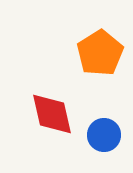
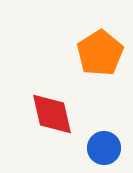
blue circle: moved 13 px down
